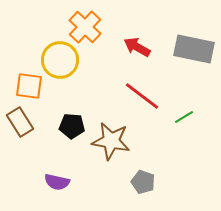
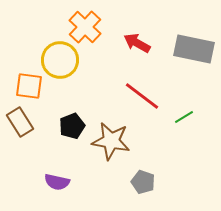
red arrow: moved 4 px up
black pentagon: rotated 25 degrees counterclockwise
